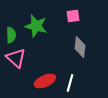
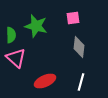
pink square: moved 2 px down
gray diamond: moved 1 px left
white line: moved 11 px right, 1 px up
